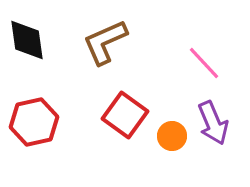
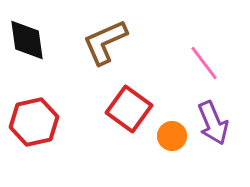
pink line: rotated 6 degrees clockwise
red square: moved 4 px right, 6 px up
